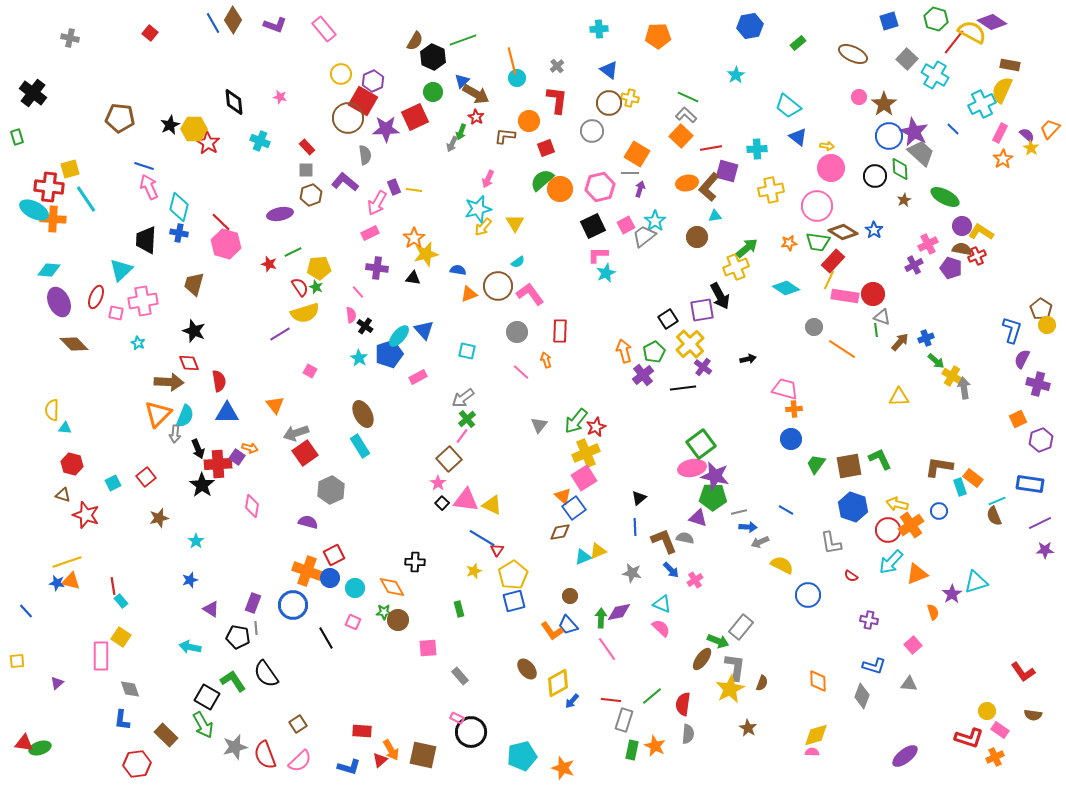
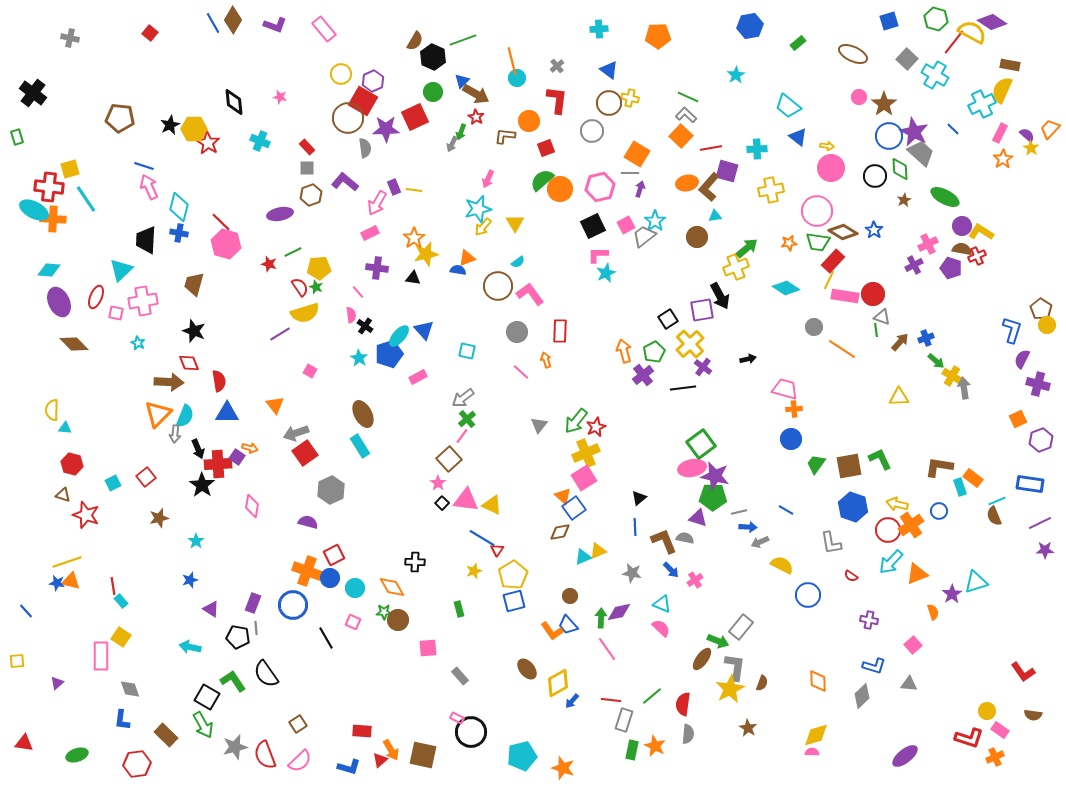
gray semicircle at (365, 155): moved 7 px up
gray square at (306, 170): moved 1 px right, 2 px up
pink circle at (817, 206): moved 5 px down
orange triangle at (469, 294): moved 2 px left, 36 px up
gray diamond at (862, 696): rotated 25 degrees clockwise
green ellipse at (40, 748): moved 37 px right, 7 px down
